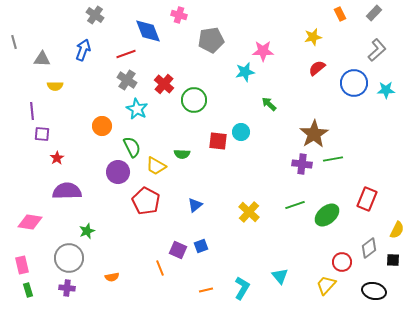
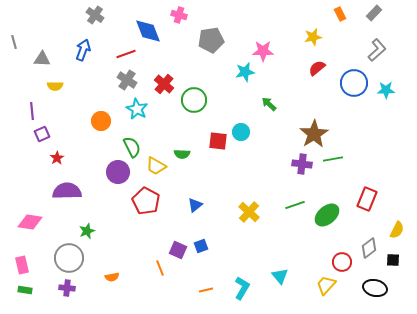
orange circle at (102, 126): moved 1 px left, 5 px up
purple square at (42, 134): rotated 28 degrees counterclockwise
green rectangle at (28, 290): moved 3 px left; rotated 64 degrees counterclockwise
black ellipse at (374, 291): moved 1 px right, 3 px up
